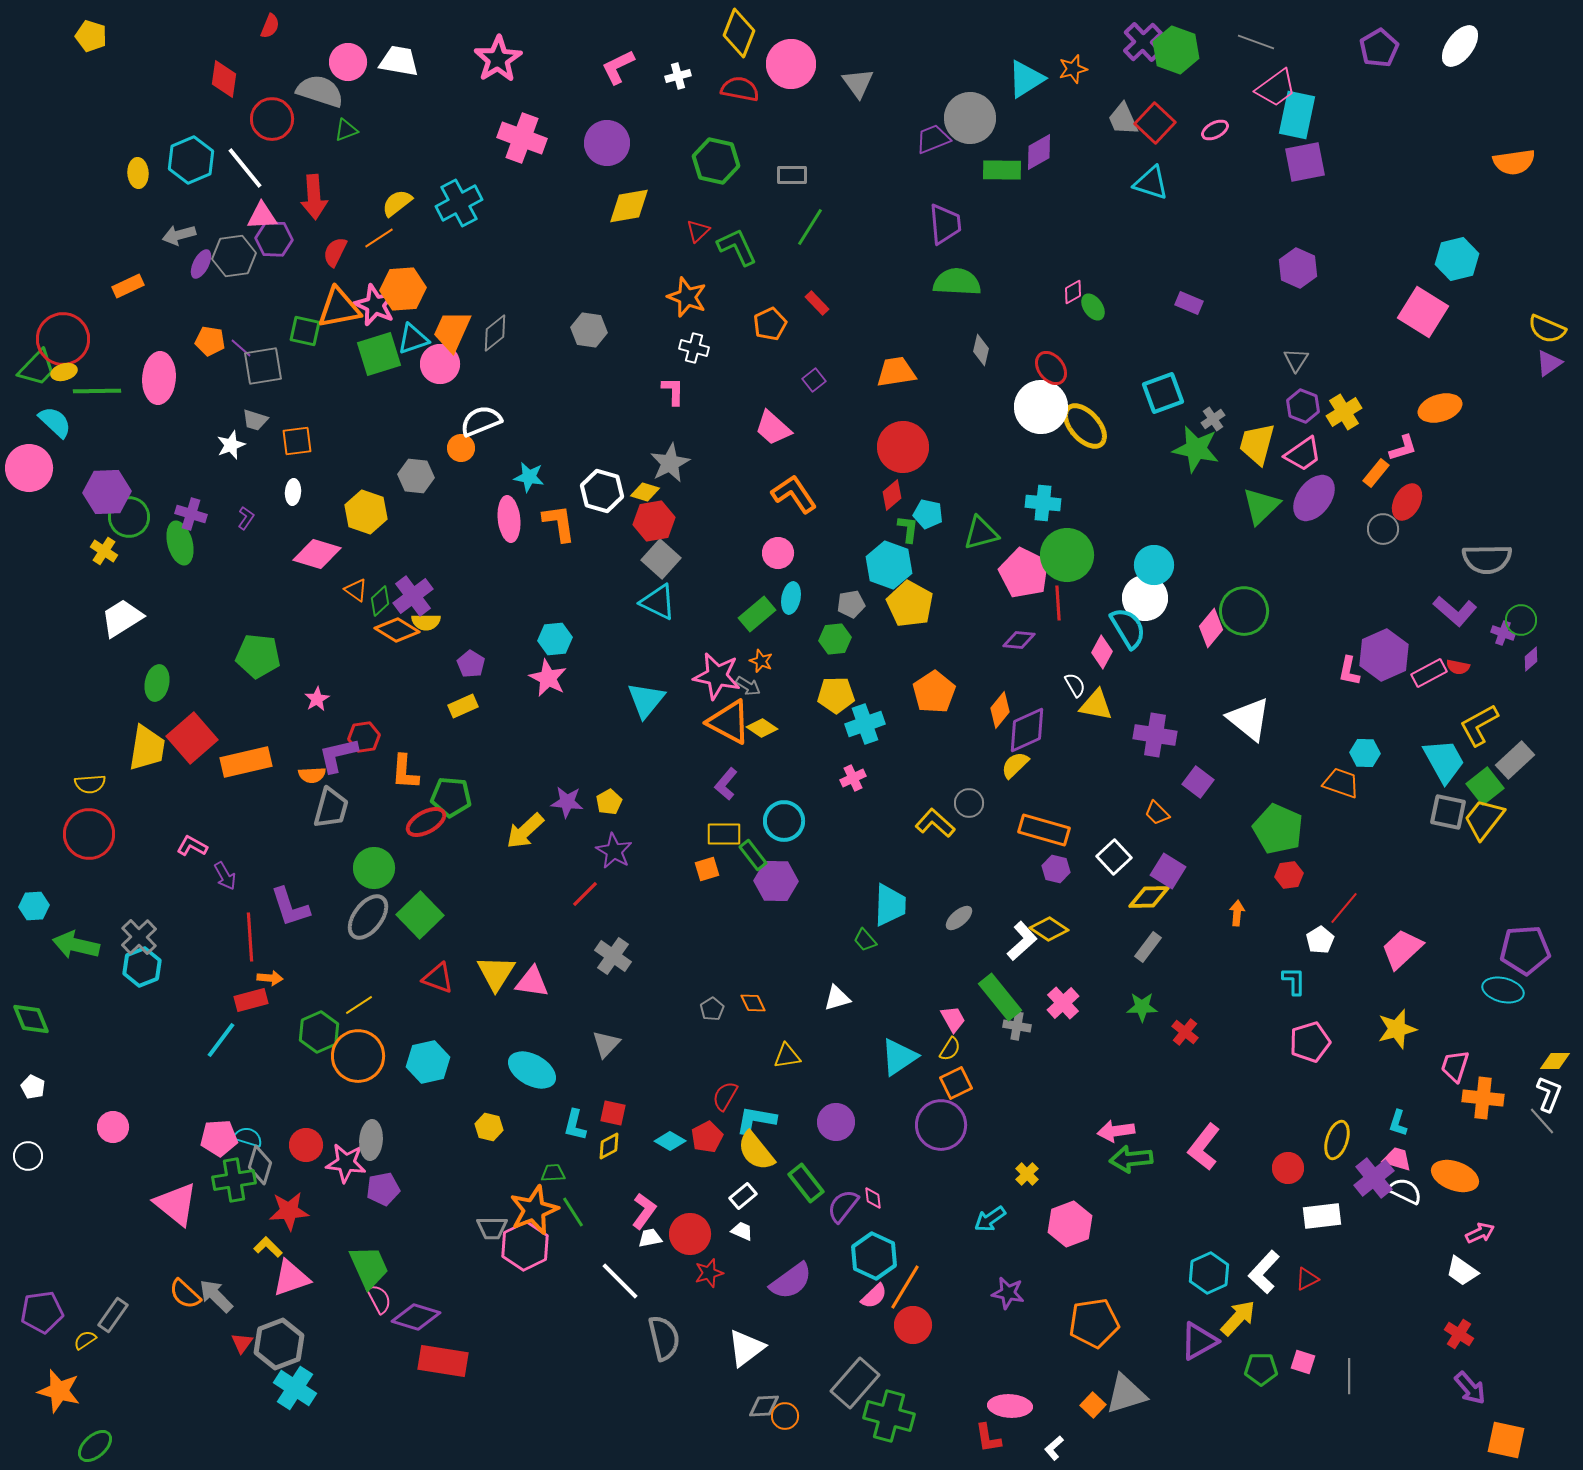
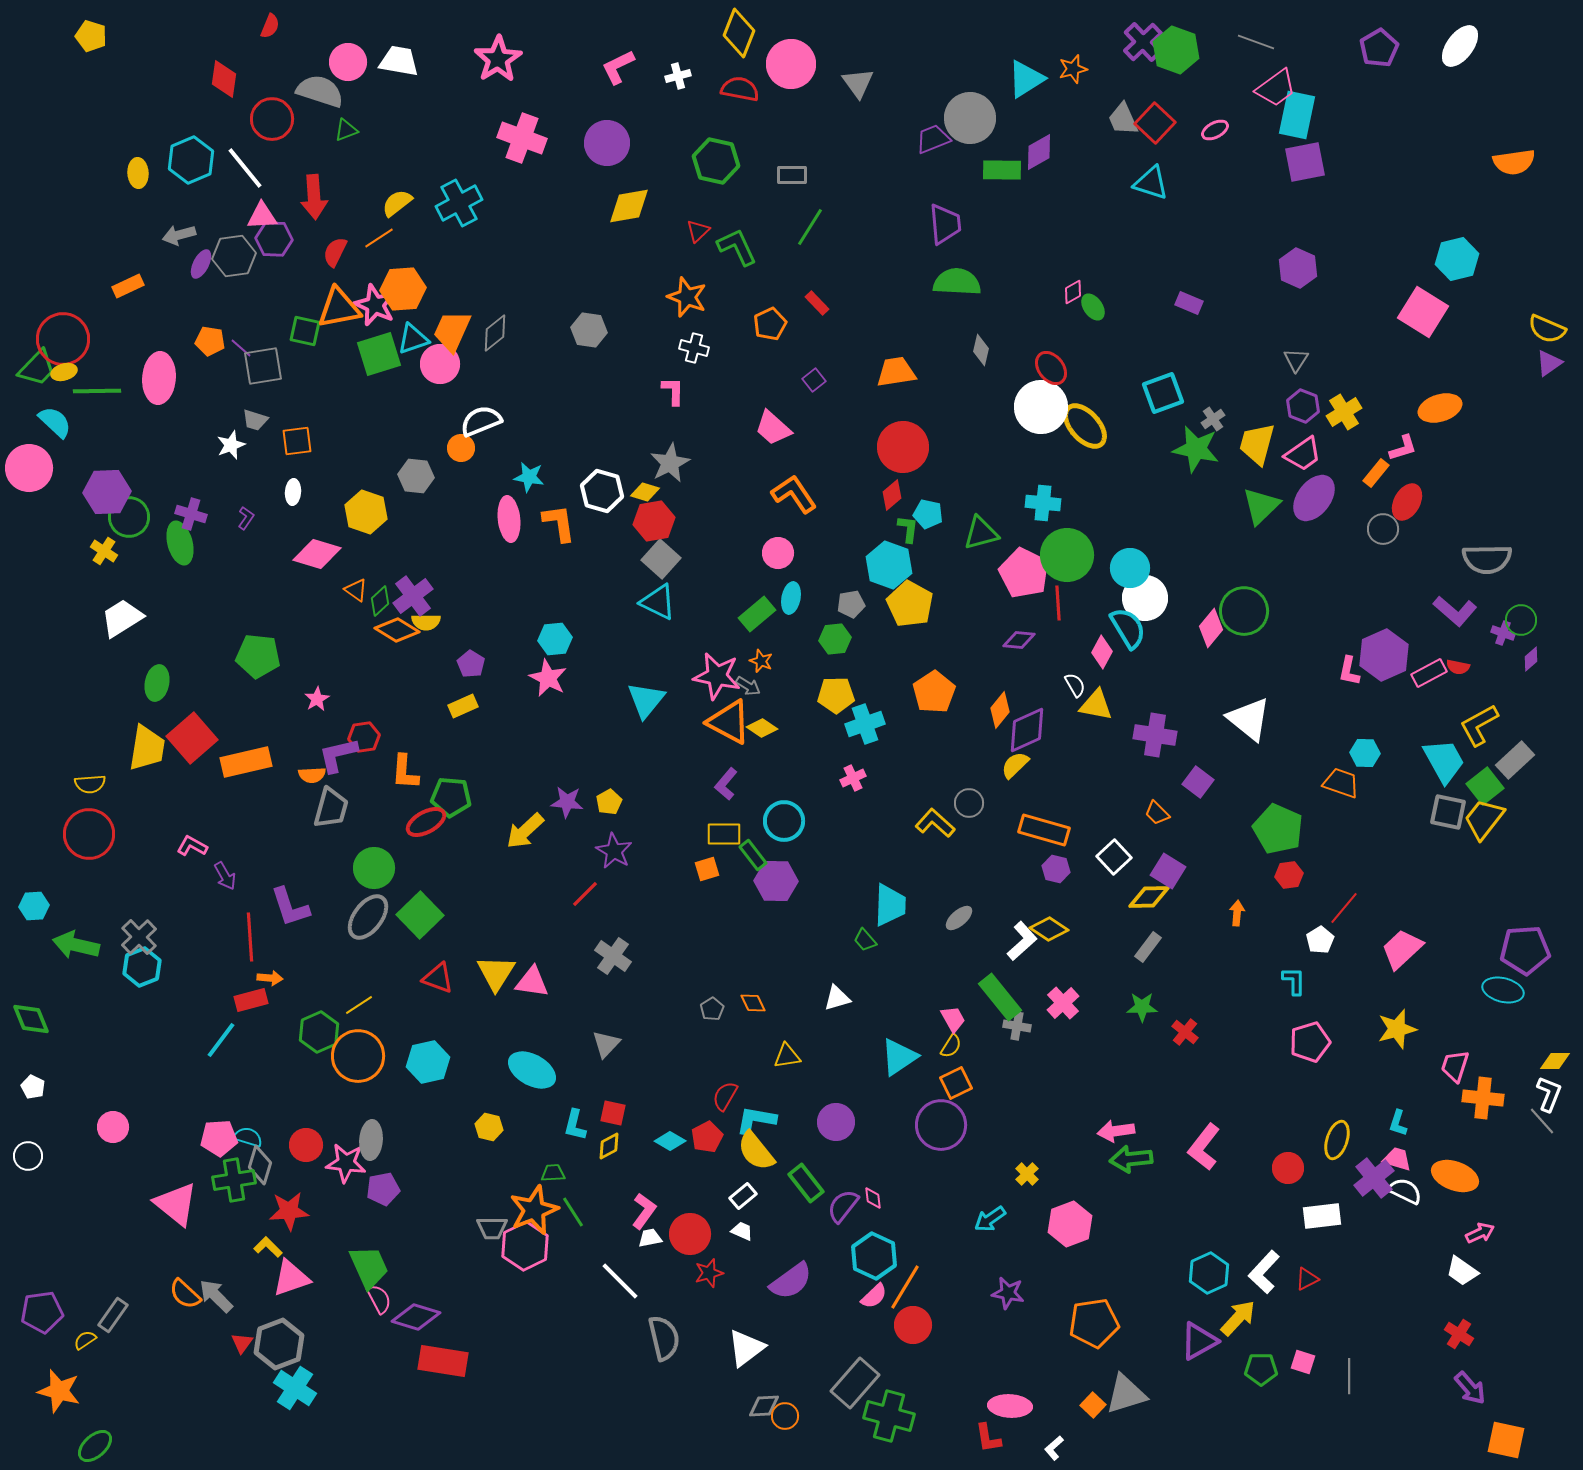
cyan circle at (1154, 565): moved 24 px left, 3 px down
yellow semicircle at (950, 1049): moved 1 px right, 3 px up
